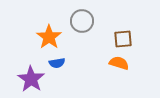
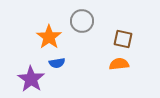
brown square: rotated 18 degrees clockwise
orange semicircle: moved 1 px down; rotated 24 degrees counterclockwise
